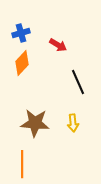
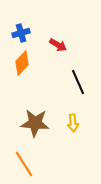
orange line: moved 2 px right; rotated 32 degrees counterclockwise
